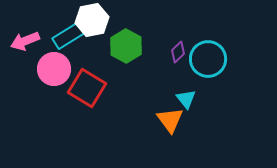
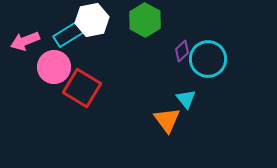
cyan rectangle: moved 1 px right, 2 px up
green hexagon: moved 19 px right, 26 px up
purple diamond: moved 4 px right, 1 px up
pink circle: moved 2 px up
red square: moved 5 px left
orange triangle: moved 3 px left
